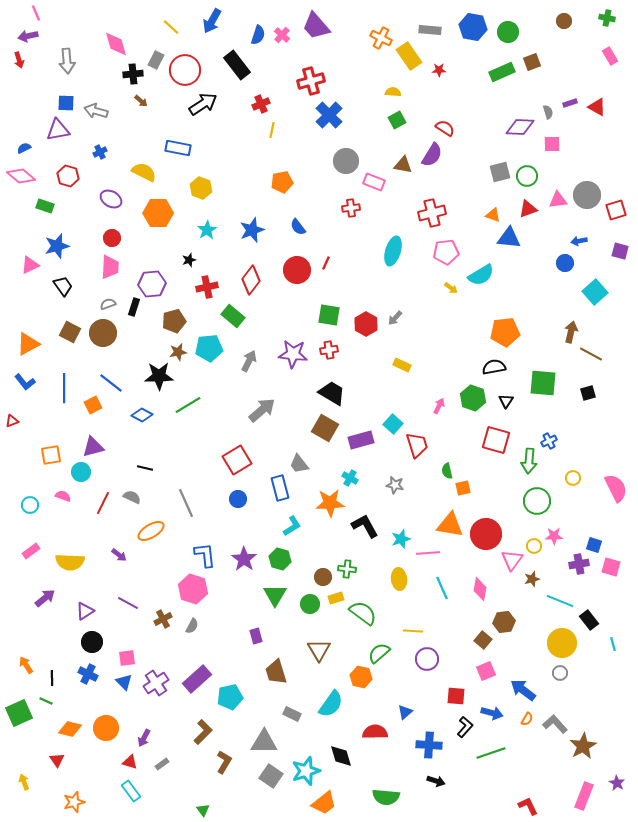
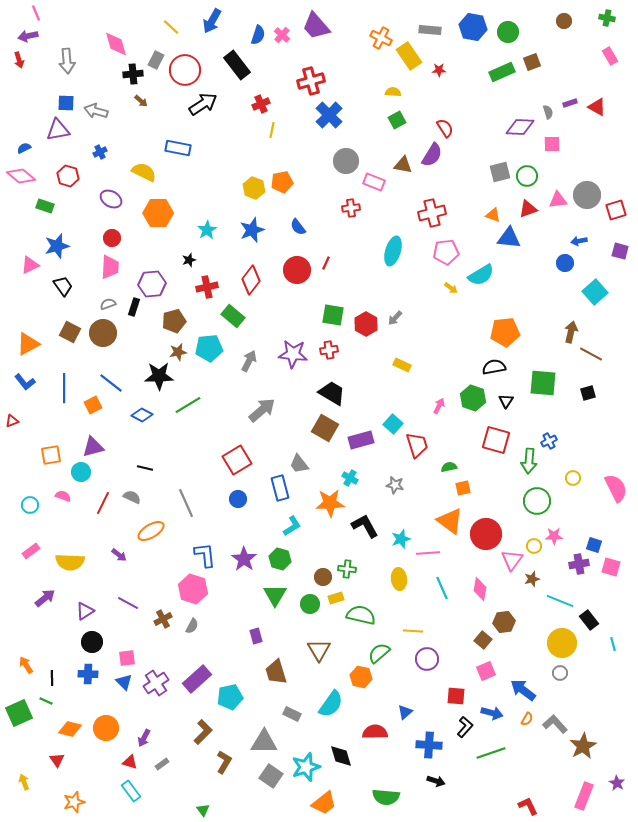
red semicircle at (445, 128): rotated 24 degrees clockwise
yellow hexagon at (201, 188): moved 53 px right
green square at (329, 315): moved 4 px right
green semicircle at (447, 471): moved 2 px right, 4 px up; rotated 91 degrees clockwise
orange triangle at (450, 525): moved 4 px up; rotated 28 degrees clockwise
green semicircle at (363, 613): moved 2 px left, 2 px down; rotated 24 degrees counterclockwise
blue cross at (88, 674): rotated 24 degrees counterclockwise
cyan star at (306, 771): moved 4 px up
